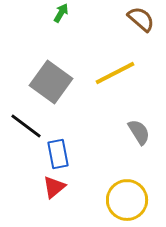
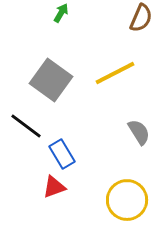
brown semicircle: moved 1 px up; rotated 72 degrees clockwise
gray square: moved 2 px up
blue rectangle: moved 4 px right; rotated 20 degrees counterclockwise
red triangle: rotated 20 degrees clockwise
